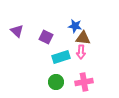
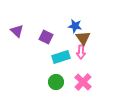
brown triangle: rotated 49 degrees clockwise
pink cross: moved 1 px left; rotated 36 degrees counterclockwise
